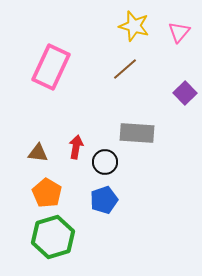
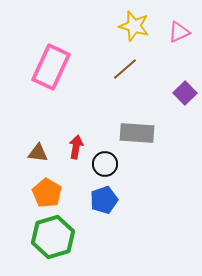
pink triangle: rotated 25 degrees clockwise
black circle: moved 2 px down
